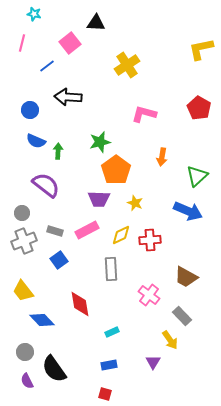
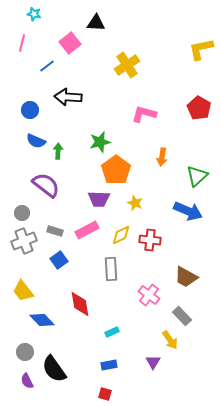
red cross at (150, 240): rotated 10 degrees clockwise
